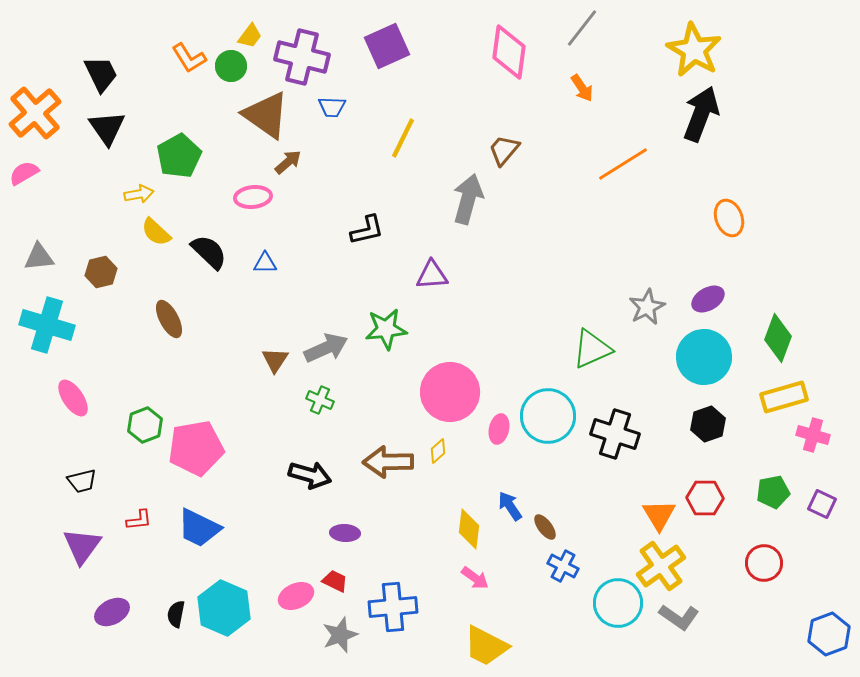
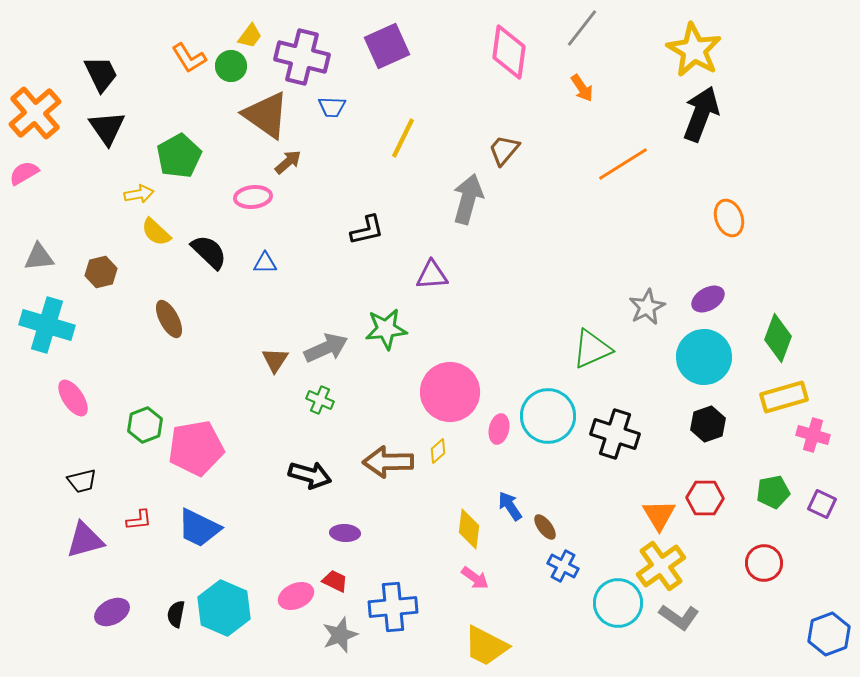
purple triangle at (82, 546): moved 3 px right, 6 px up; rotated 39 degrees clockwise
